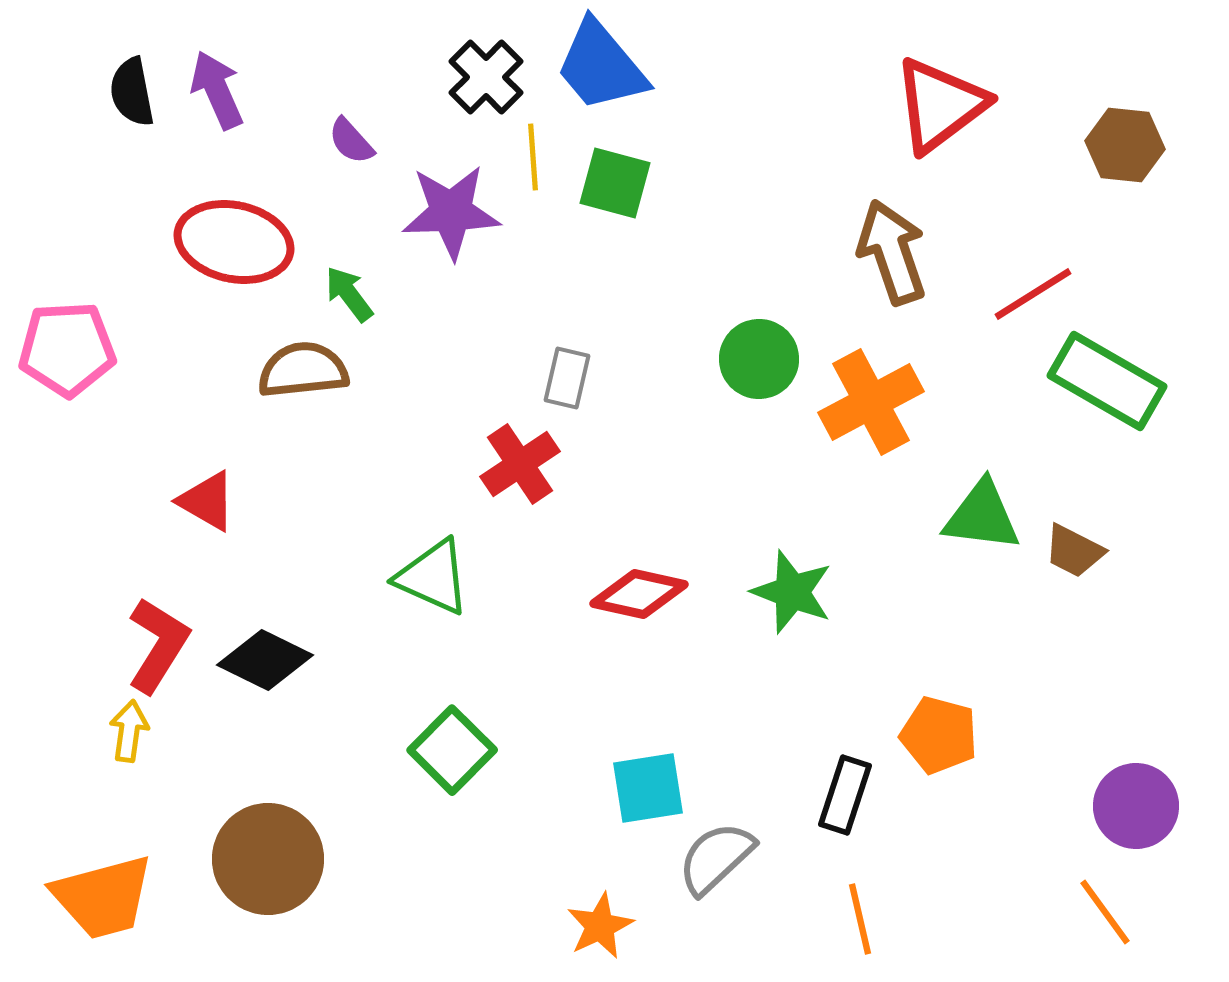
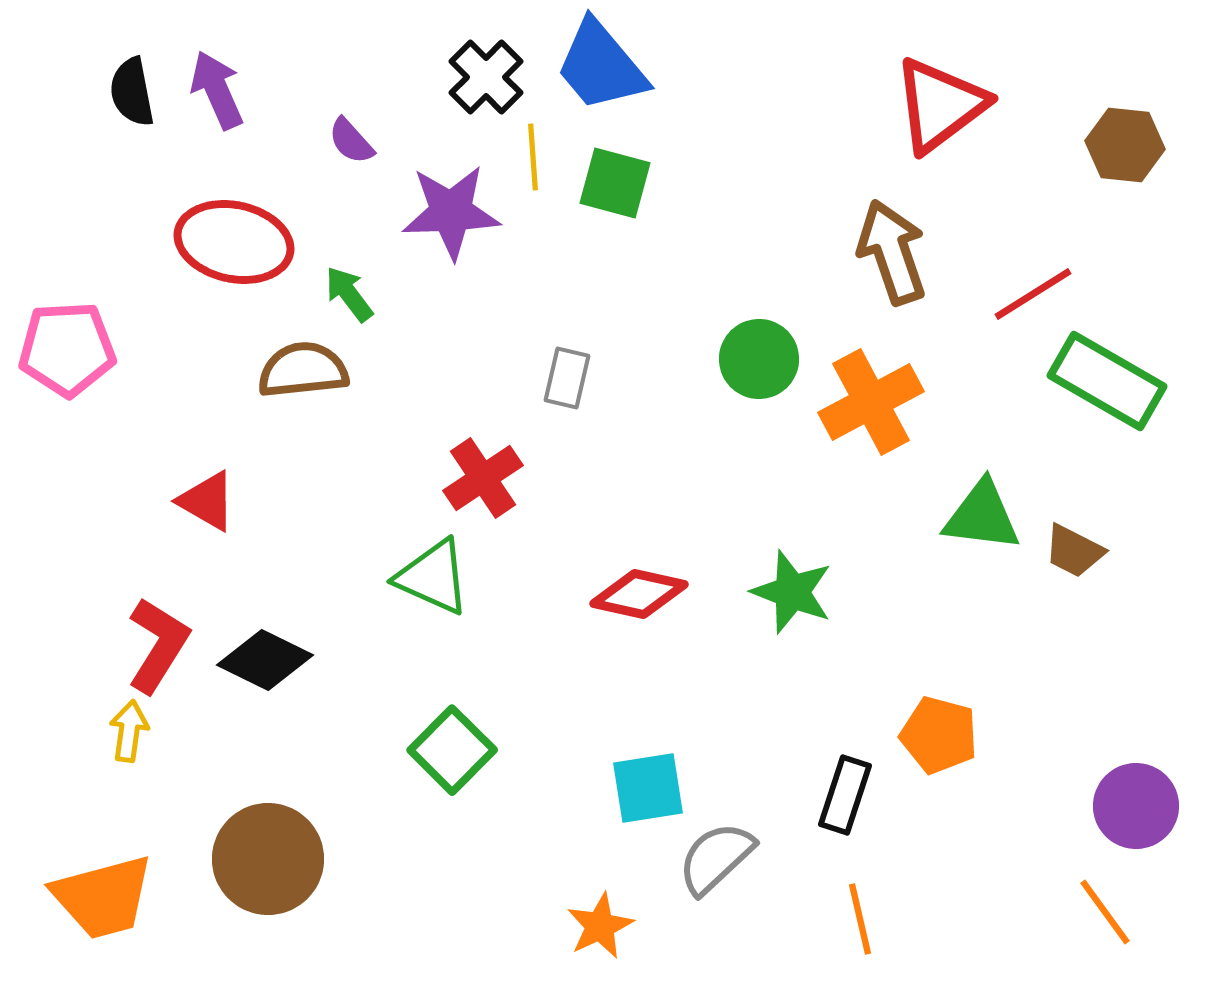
red cross at (520, 464): moved 37 px left, 14 px down
